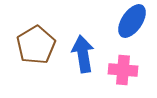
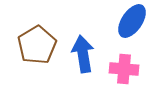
brown pentagon: moved 1 px right
pink cross: moved 1 px right, 1 px up
